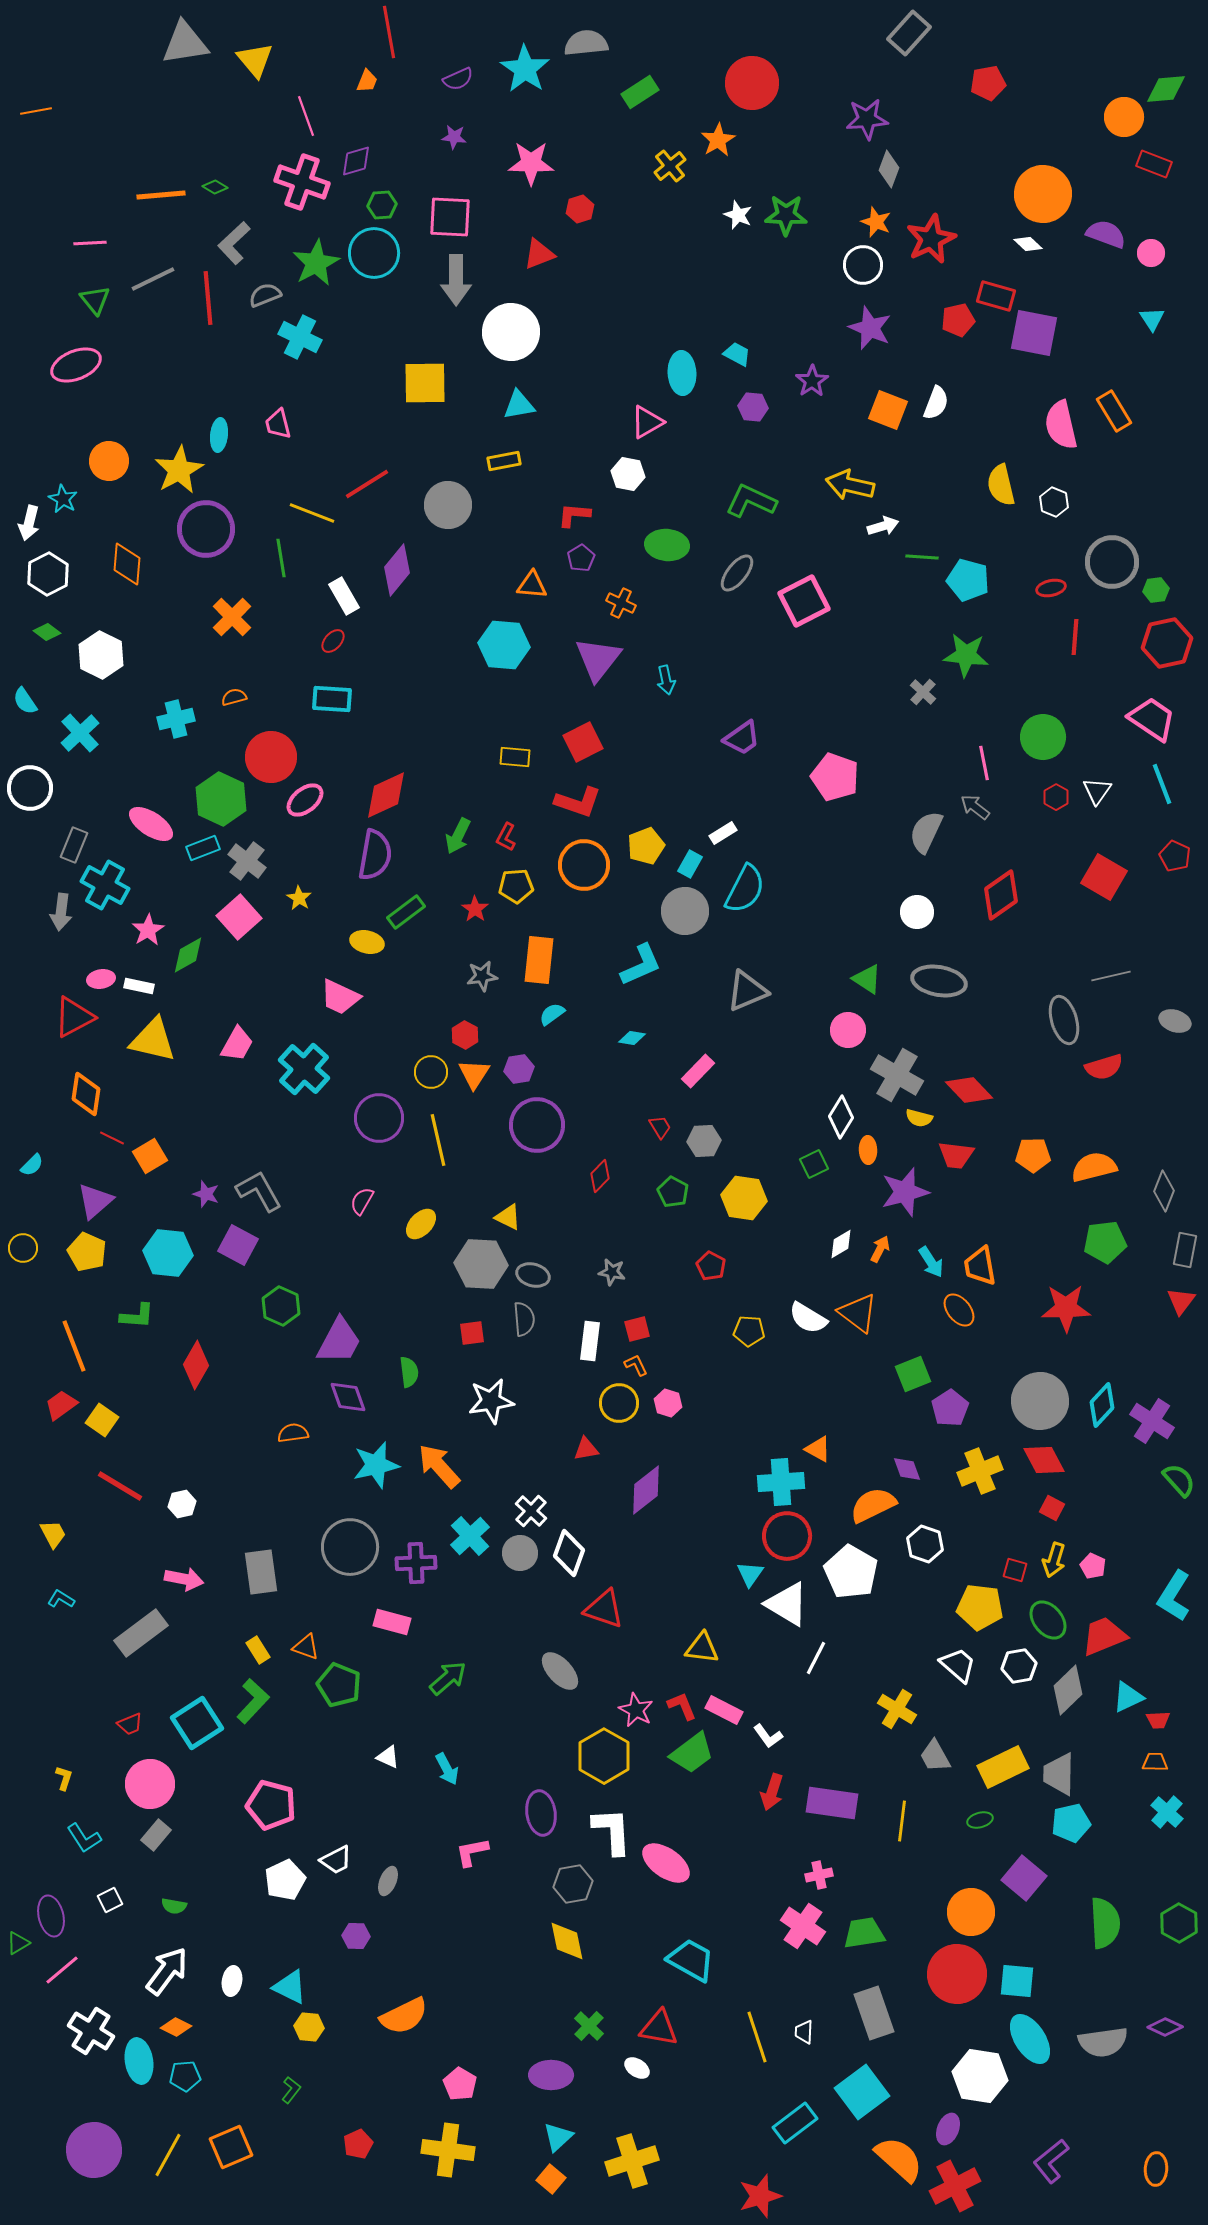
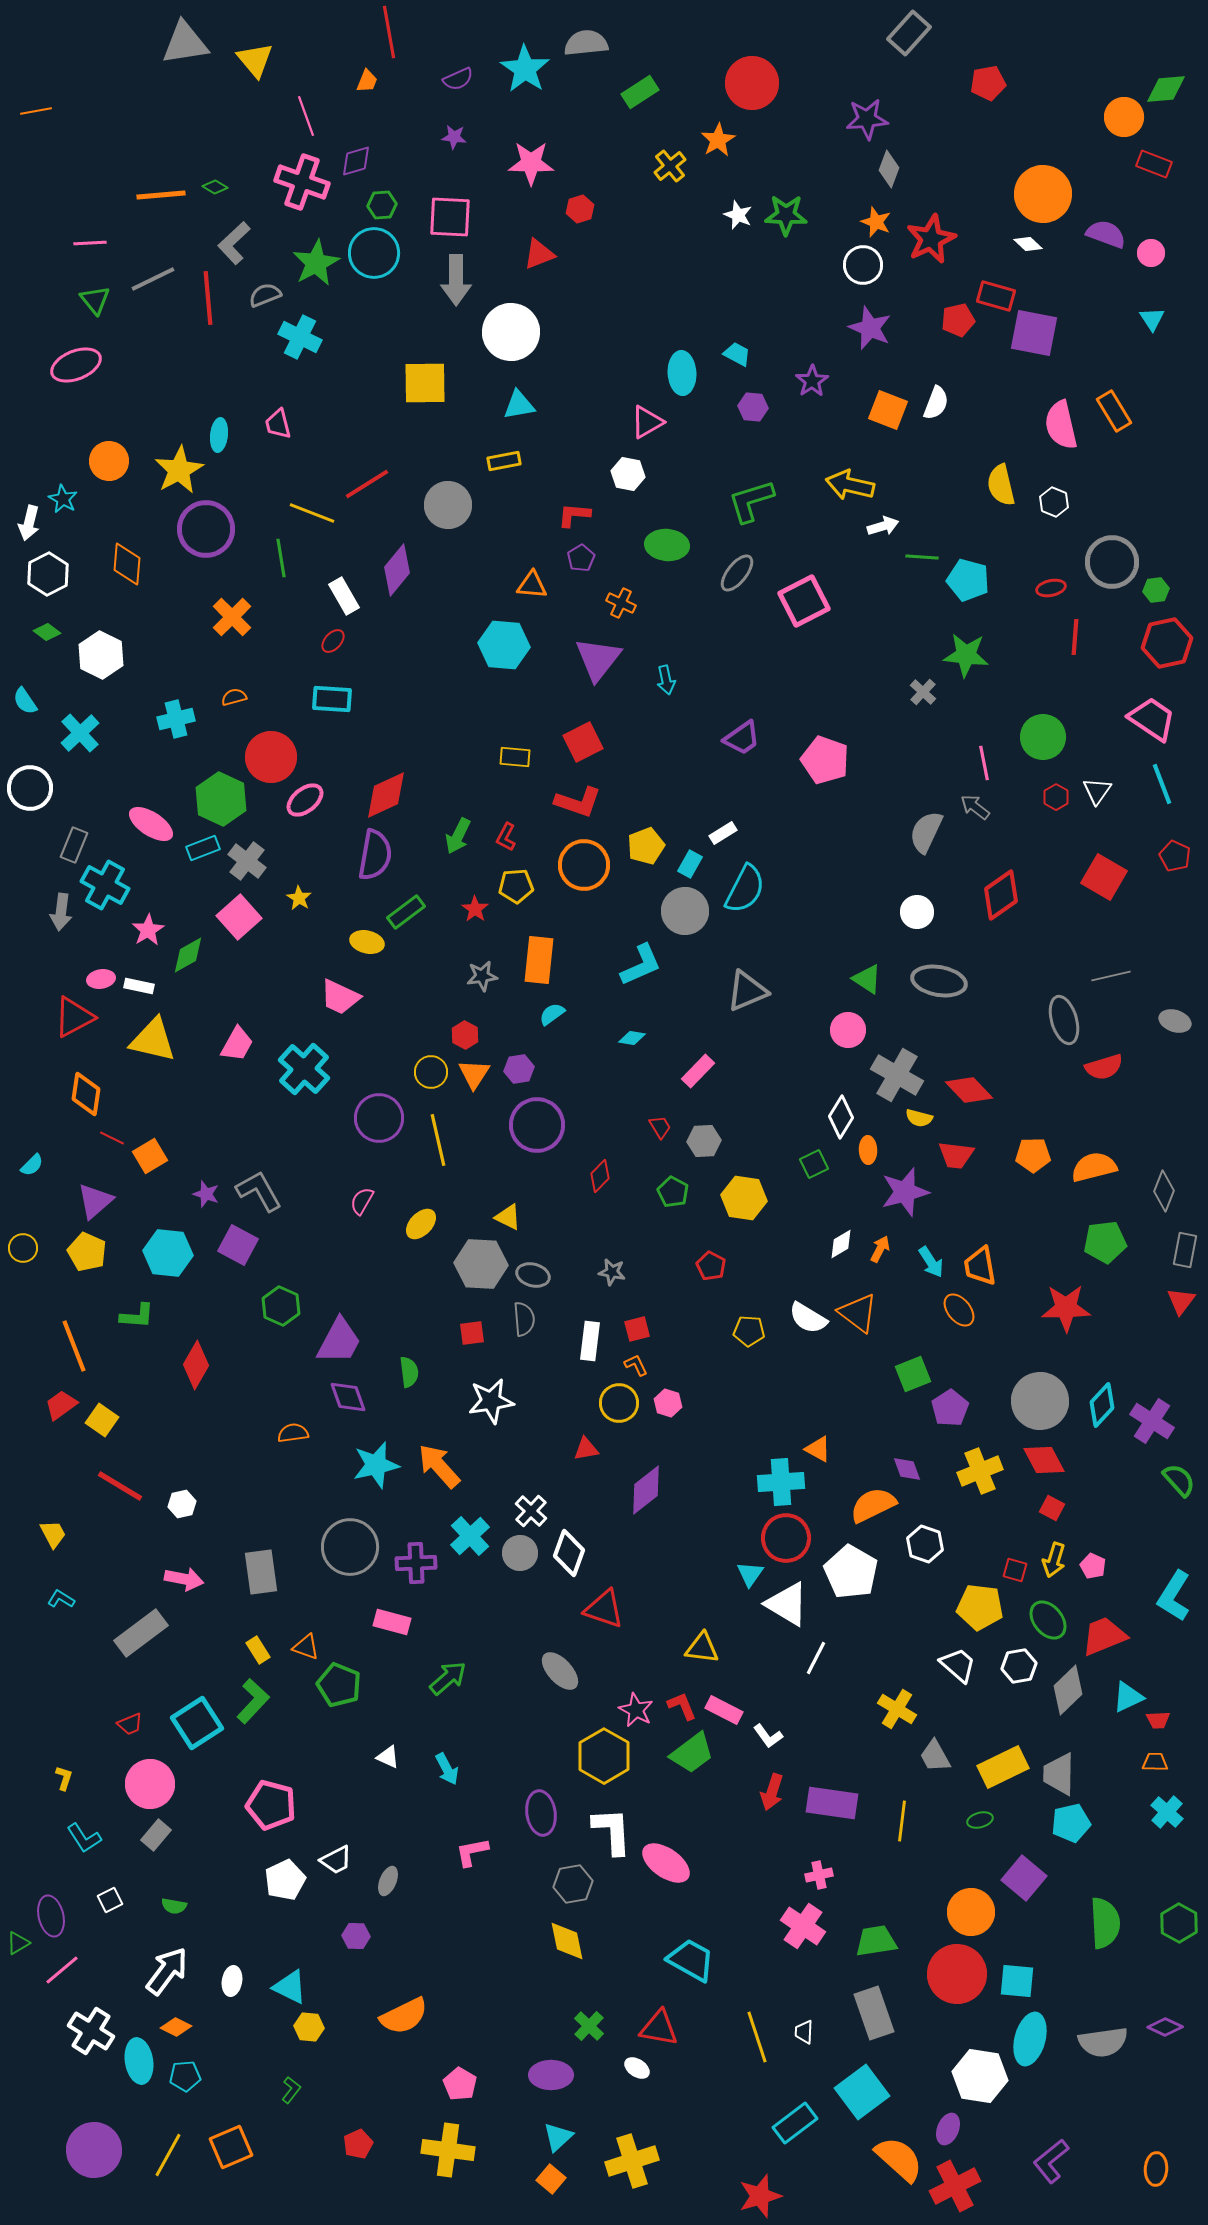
green L-shape at (751, 501): rotated 42 degrees counterclockwise
pink pentagon at (835, 777): moved 10 px left, 17 px up
red circle at (787, 1536): moved 1 px left, 2 px down
green trapezoid at (864, 1933): moved 12 px right, 8 px down
cyan ellipse at (1030, 2039): rotated 48 degrees clockwise
